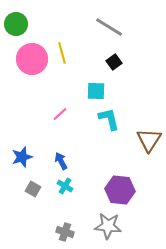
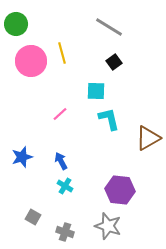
pink circle: moved 1 px left, 2 px down
brown triangle: moved 1 px left, 2 px up; rotated 28 degrees clockwise
gray square: moved 28 px down
gray star: rotated 12 degrees clockwise
